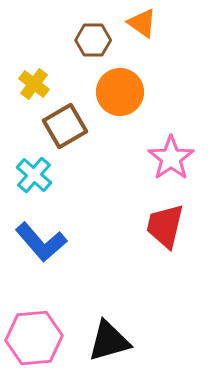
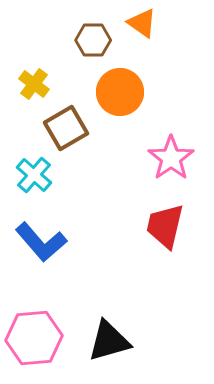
brown square: moved 1 px right, 2 px down
